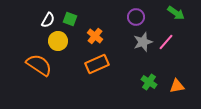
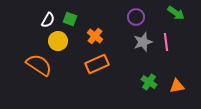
pink line: rotated 48 degrees counterclockwise
